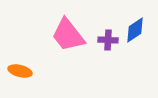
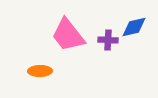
blue diamond: moved 1 px left, 3 px up; rotated 20 degrees clockwise
orange ellipse: moved 20 px right; rotated 15 degrees counterclockwise
